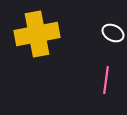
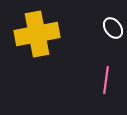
white ellipse: moved 5 px up; rotated 25 degrees clockwise
